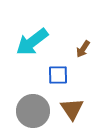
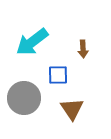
brown arrow: rotated 36 degrees counterclockwise
gray circle: moved 9 px left, 13 px up
